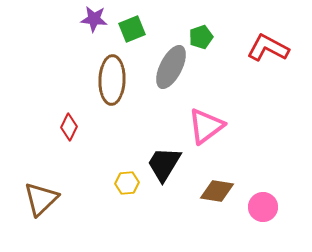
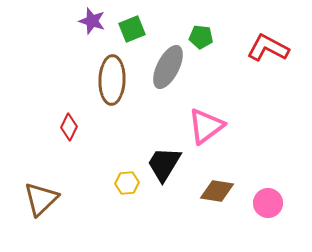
purple star: moved 2 px left, 2 px down; rotated 12 degrees clockwise
green pentagon: rotated 25 degrees clockwise
gray ellipse: moved 3 px left
pink circle: moved 5 px right, 4 px up
